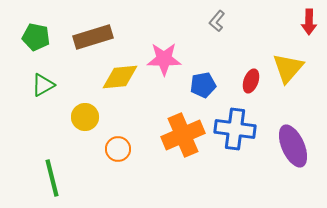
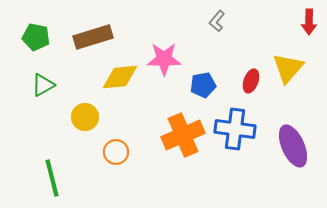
orange circle: moved 2 px left, 3 px down
